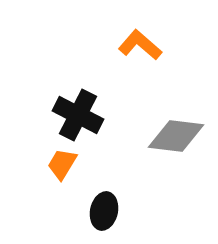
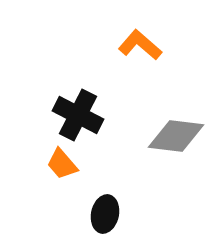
orange trapezoid: rotated 72 degrees counterclockwise
black ellipse: moved 1 px right, 3 px down
